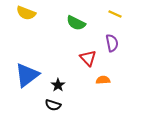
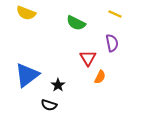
red triangle: rotated 12 degrees clockwise
orange semicircle: moved 3 px left, 3 px up; rotated 120 degrees clockwise
black semicircle: moved 4 px left
